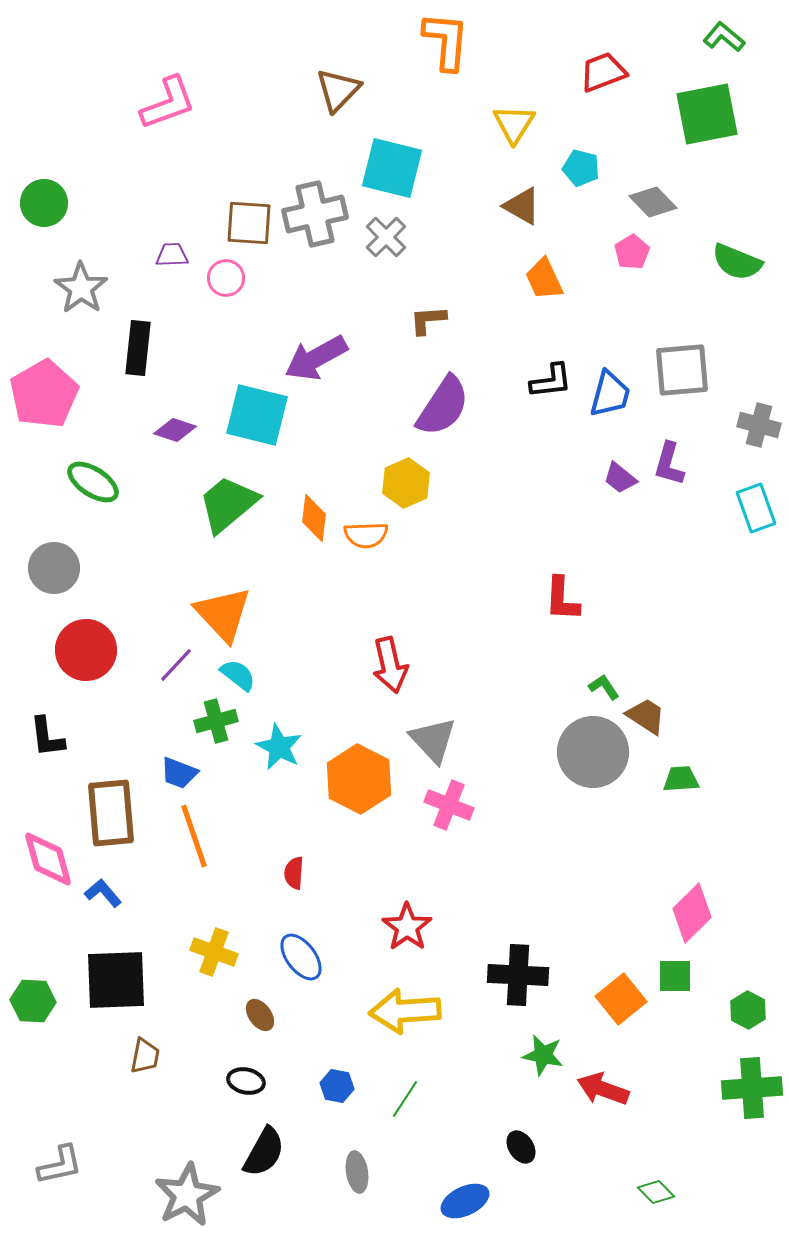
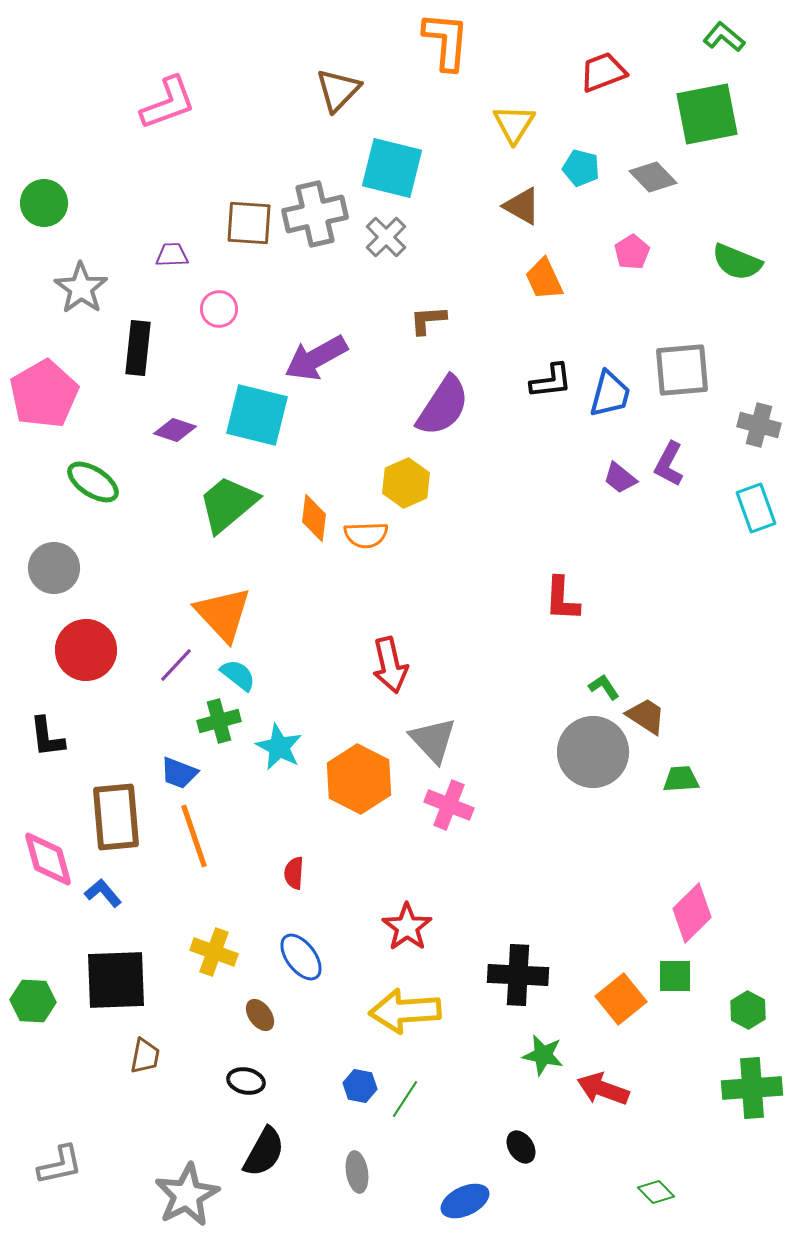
gray diamond at (653, 202): moved 25 px up
pink circle at (226, 278): moved 7 px left, 31 px down
purple L-shape at (669, 464): rotated 12 degrees clockwise
green cross at (216, 721): moved 3 px right
brown rectangle at (111, 813): moved 5 px right, 4 px down
blue hexagon at (337, 1086): moved 23 px right
